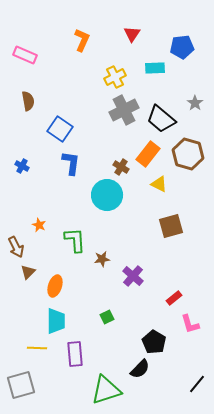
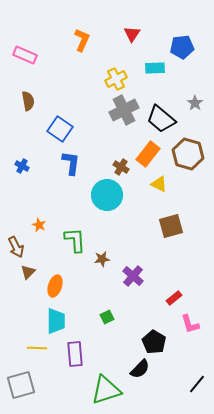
yellow cross: moved 1 px right, 2 px down
